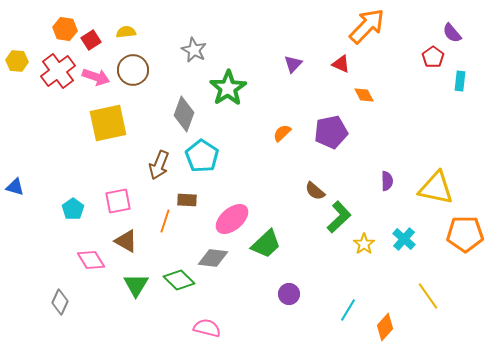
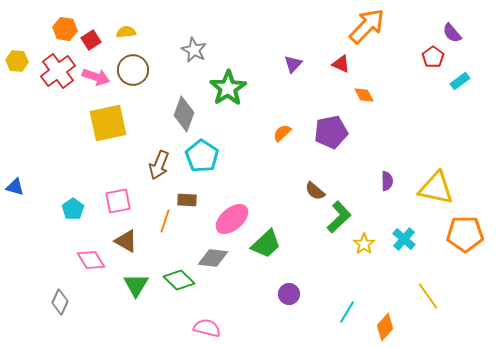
cyan rectangle at (460, 81): rotated 48 degrees clockwise
cyan line at (348, 310): moved 1 px left, 2 px down
